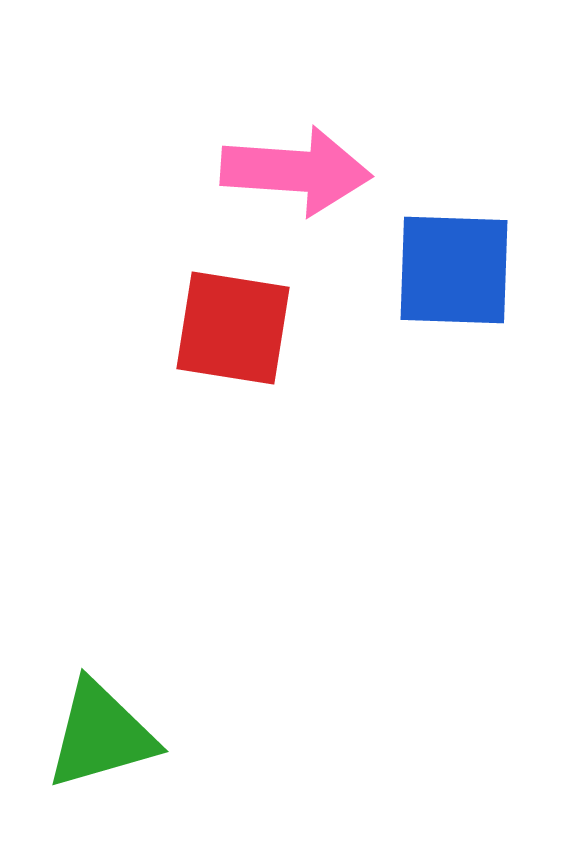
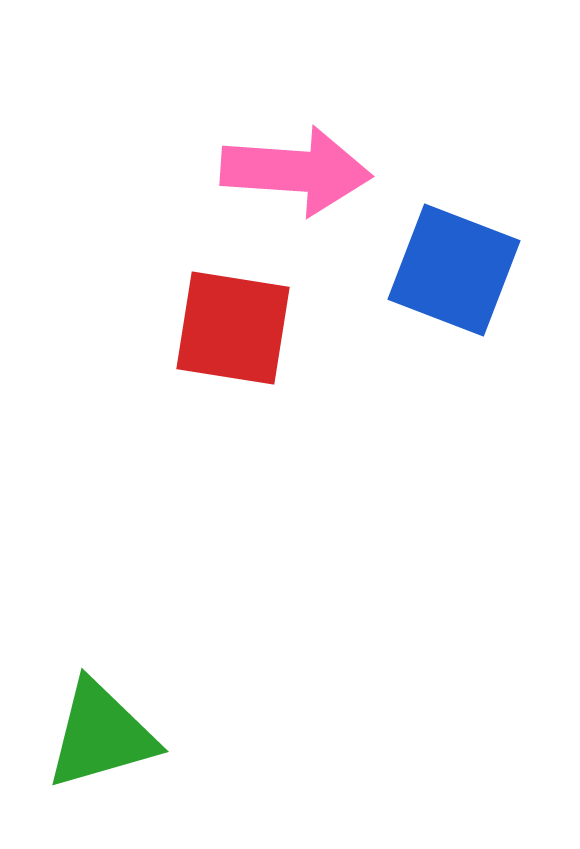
blue square: rotated 19 degrees clockwise
